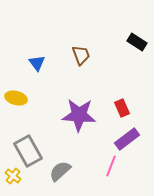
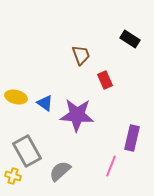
black rectangle: moved 7 px left, 3 px up
blue triangle: moved 8 px right, 40 px down; rotated 18 degrees counterclockwise
yellow ellipse: moved 1 px up
red rectangle: moved 17 px left, 28 px up
purple star: moved 2 px left
purple rectangle: moved 5 px right, 1 px up; rotated 40 degrees counterclockwise
gray rectangle: moved 1 px left
yellow cross: rotated 21 degrees counterclockwise
